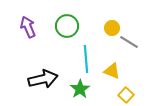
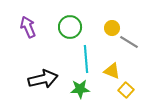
green circle: moved 3 px right, 1 px down
green star: rotated 30 degrees clockwise
yellow square: moved 5 px up
